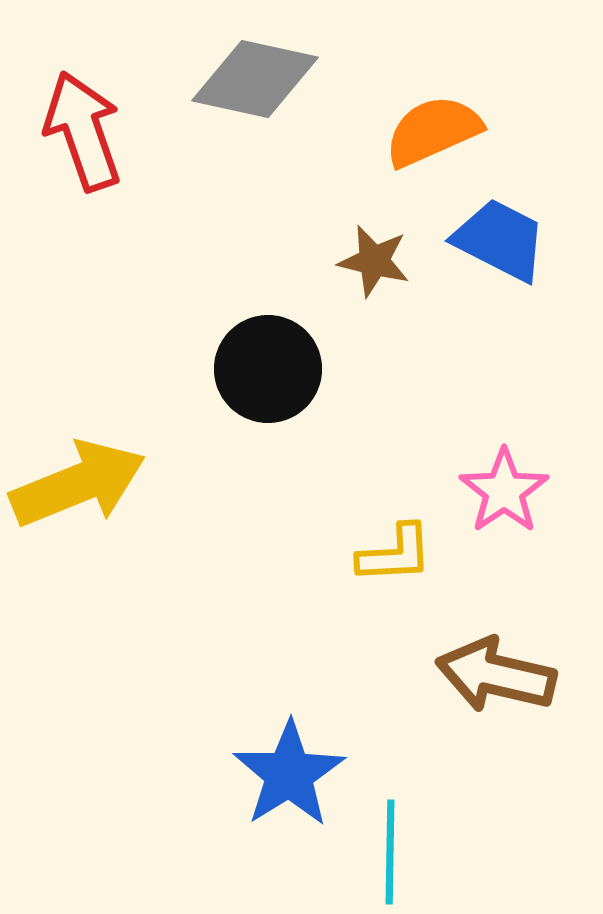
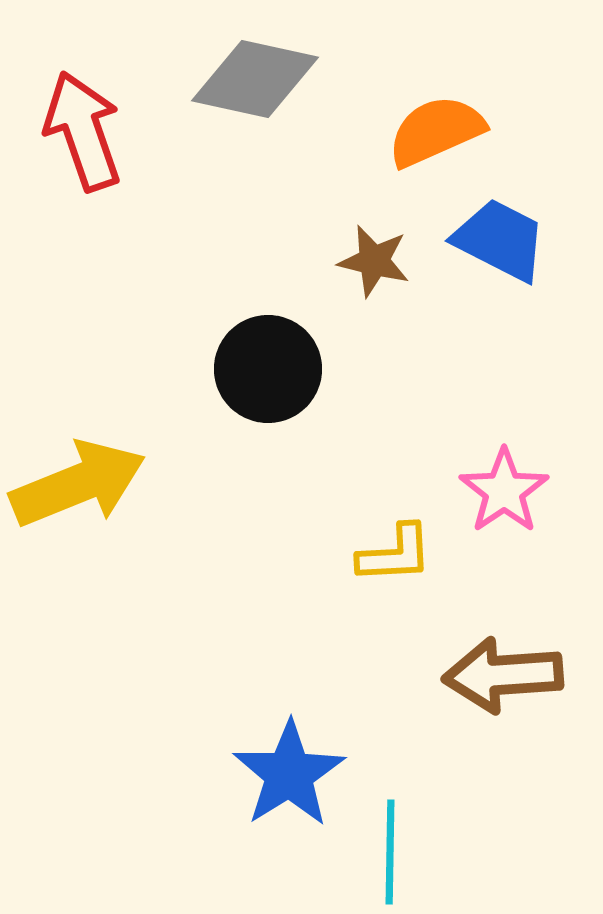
orange semicircle: moved 3 px right
brown arrow: moved 7 px right; rotated 17 degrees counterclockwise
